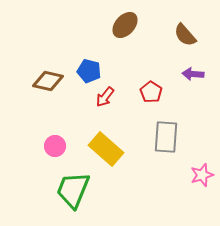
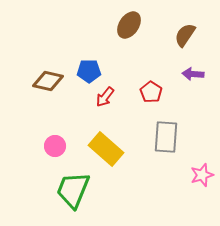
brown ellipse: moved 4 px right; rotated 8 degrees counterclockwise
brown semicircle: rotated 75 degrees clockwise
blue pentagon: rotated 15 degrees counterclockwise
